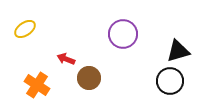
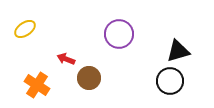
purple circle: moved 4 px left
